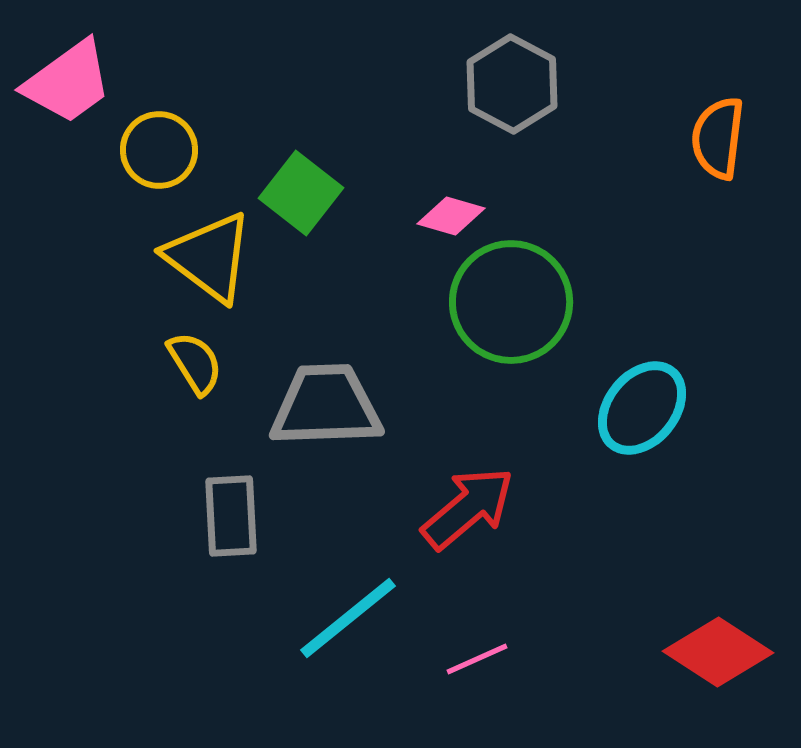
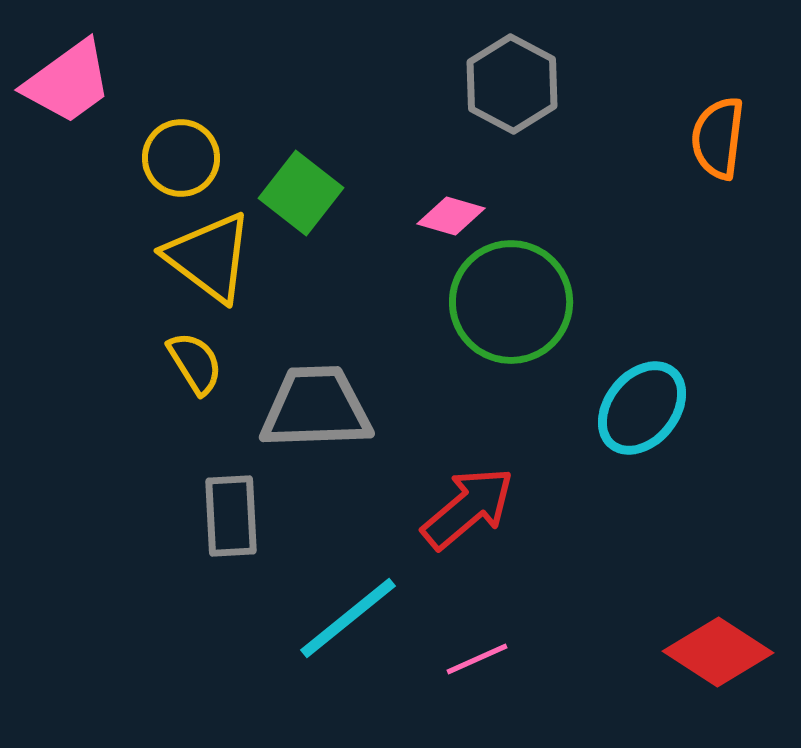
yellow circle: moved 22 px right, 8 px down
gray trapezoid: moved 10 px left, 2 px down
